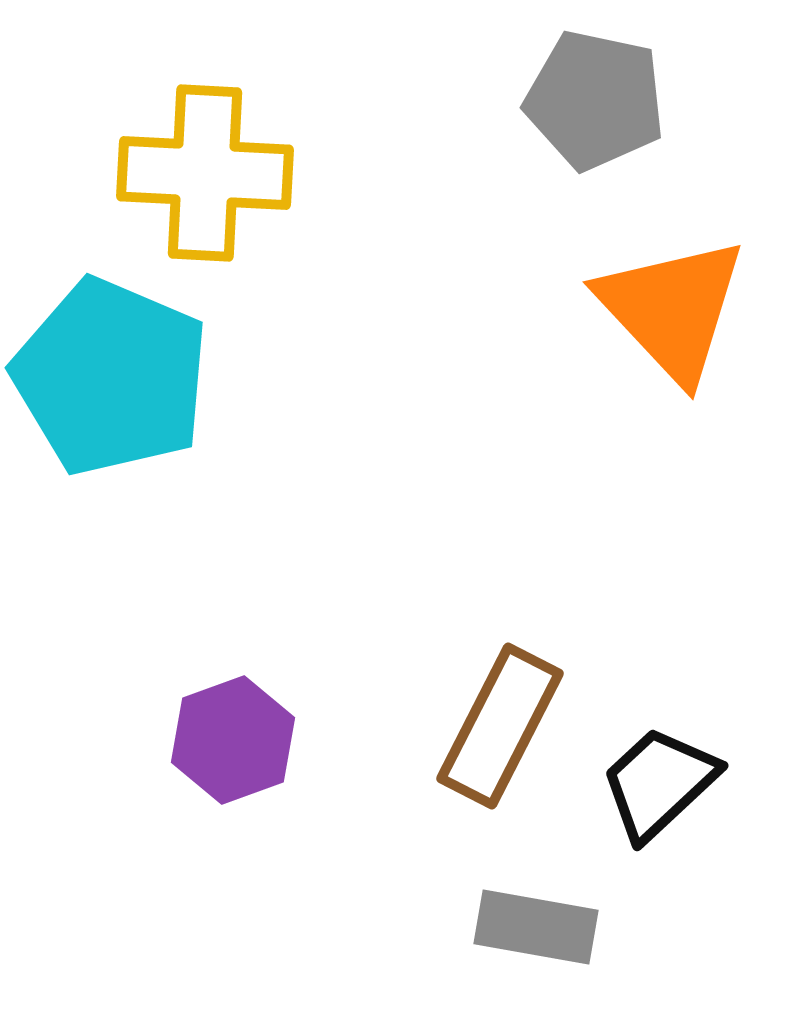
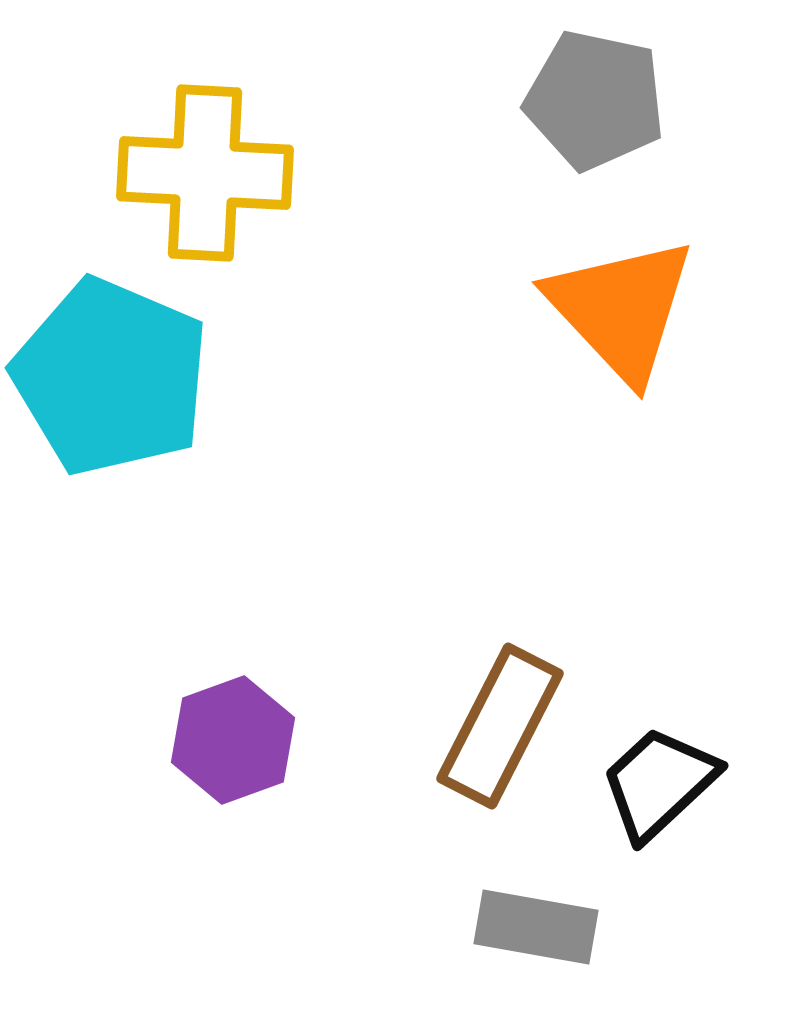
orange triangle: moved 51 px left
